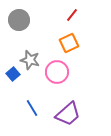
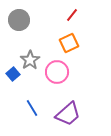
gray star: rotated 24 degrees clockwise
